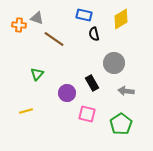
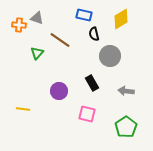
brown line: moved 6 px right, 1 px down
gray circle: moved 4 px left, 7 px up
green triangle: moved 21 px up
purple circle: moved 8 px left, 2 px up
yellow line: moved 3 px left, 2 px up; rotated 24 degrees clockwise
green pentagon: moved 5 px right, 3 px down
